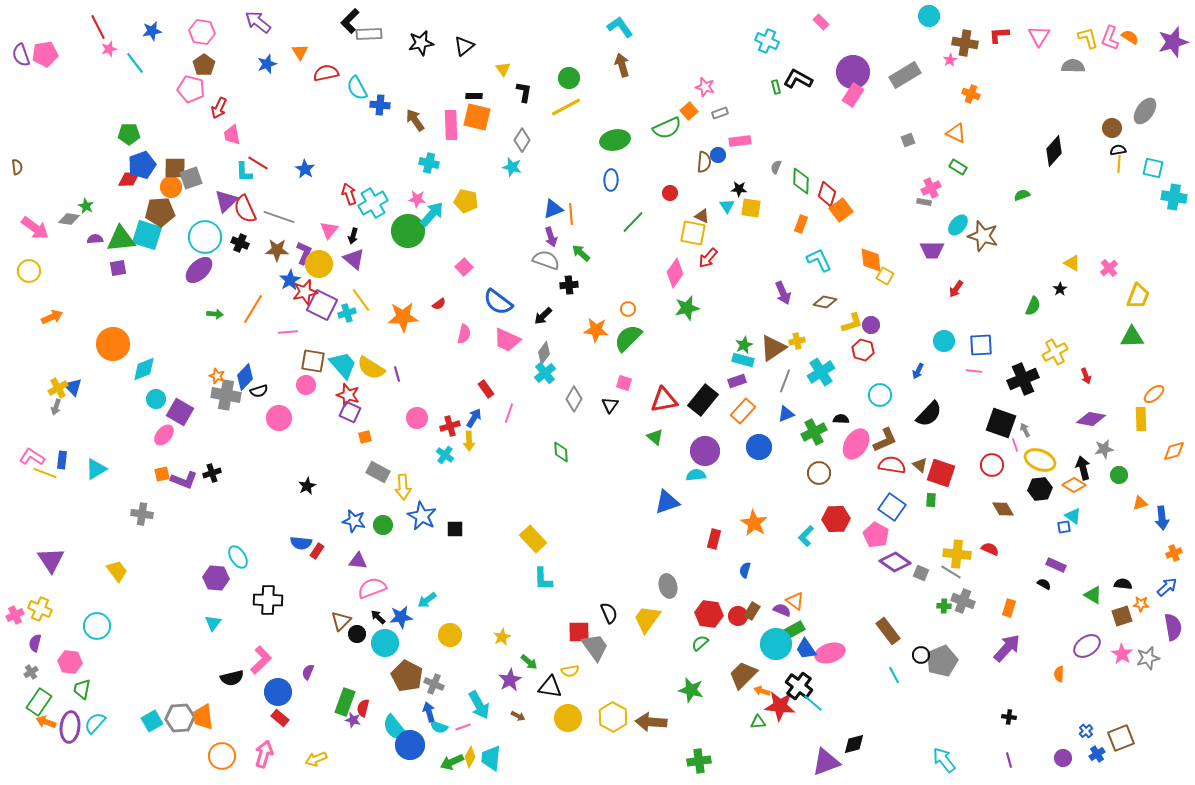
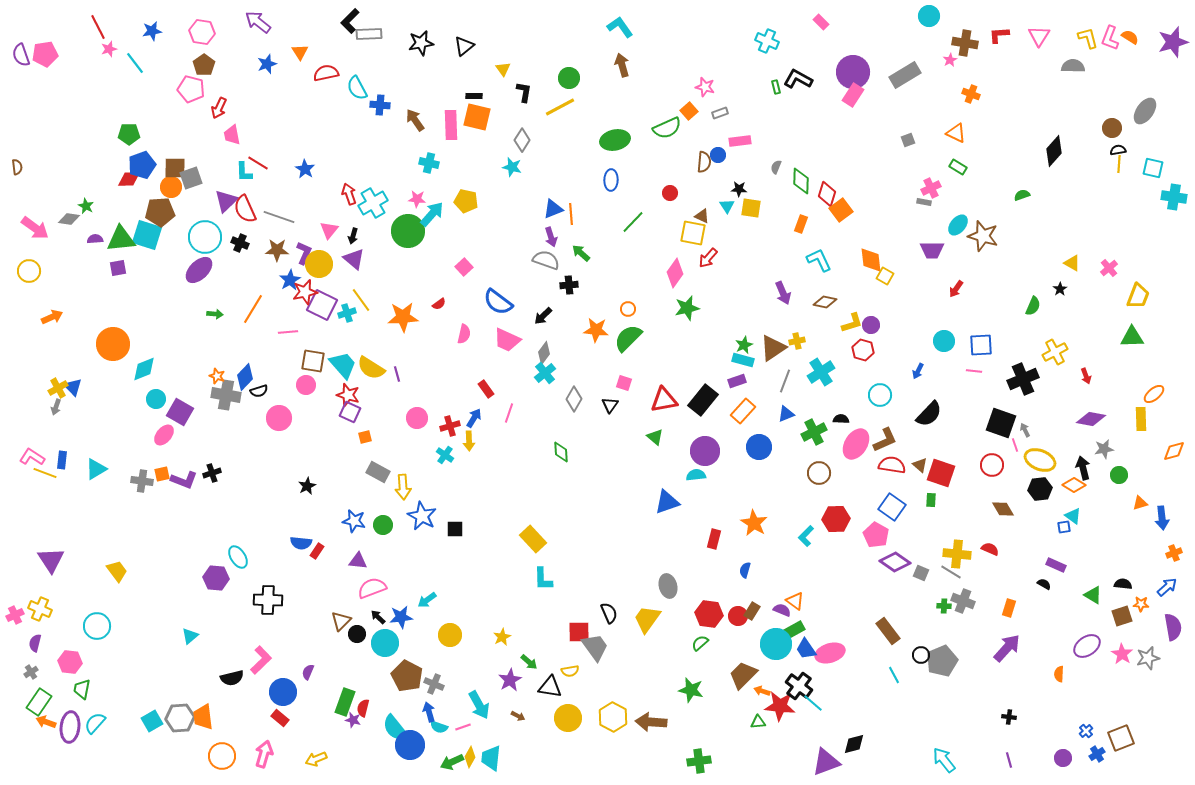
yellow line at (566, 107): moved 6 px left
gray cross at (142, 514): moved 33 px up
cyan triangle at (213, 623): moved 23 px left, 13 px down; rotated 12 degrees clockwise
blue circle at (278, 692): moved 5 px right
